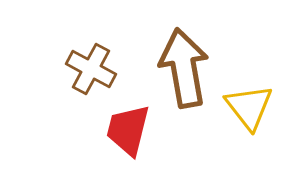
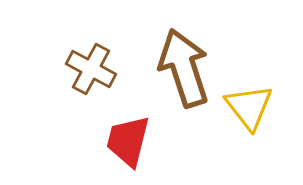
brown arrow: rotated 8 degrees counterclockwise
red trapezoid: moved 11 px down
